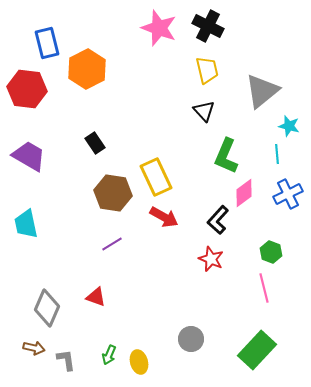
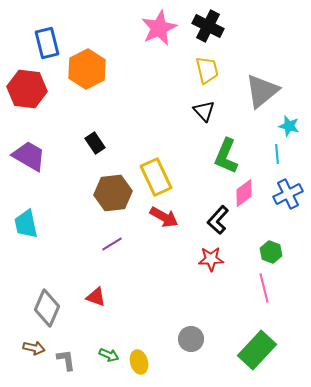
pink star: rotated 27 degrees clockwise
brown hexagon: rotated 15 degrees counterclockwise
red star: rotated 25 degrees counterclockwise
green arrow: rotated 90 degrees counterclockwise
